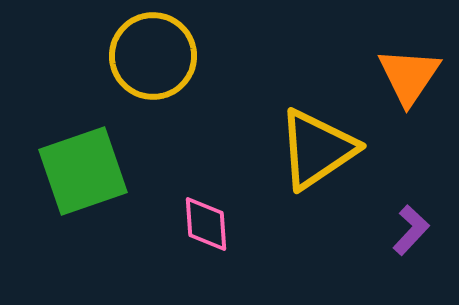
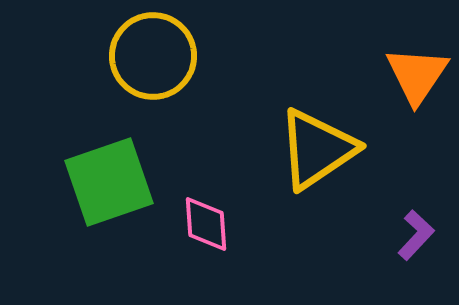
orange triangle: moved 8 px right, 1 px up
green square: moved 26 px right, 11 px down
purple L-shape: moved 5 px right, 5 px down
